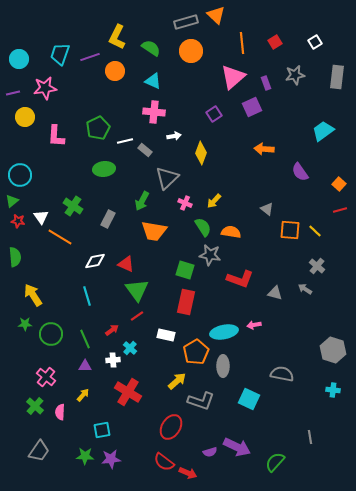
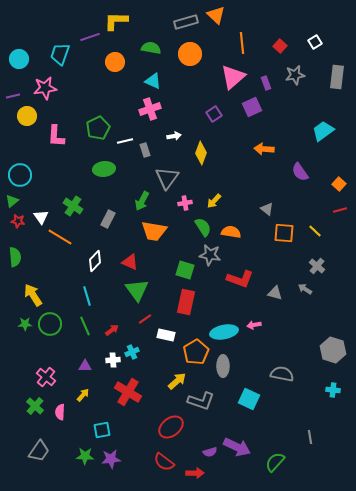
yellow L-shape at (117, 37): moved 1 px left, 16 px up; rotated 65 degrees clockwise
red square at (275, 42): moved 5 px right, 4 px down; rotated 16 degrees counterclockwise
green semicircle at (151, 48): rotated 24 degrees counterclockwise
orange circle at (191, 51): moved 1 px left, 3 px down
purple line at (90, 57): moved 20 px up
orange circle at (115, 71): moved 9 px up
purple line at (13, 93): moved 3 px down
pink cross at (154, 112): moved 4 px left, 3 px up; rotated 25 degrees counterclockwise
yellow circle at (25, 117): moved 2 px right, 1 px up
gray rectangle at (145, 150): rotated 32 degrees clockwise
gray triangle at (167, 178): rotated 10 degrees counterclockwise
pink cross at (185, 203): rotated 32 degrees counterclockwise
orange square at (290, 230): moved 6 px left, 3 px down
white diamond at (95, 261): rotated 35 degrees counterclockwise
red triangle at (126, 264): moved 4 px right, 2 px up
red line at (137, 316): moved 8 px right, 3 px down
green circle at (51, 334): moved 1 px left, 10 px up
green line at (85, 339): moved 13 px up
cyan cross at (130, 348): moved 2 px right, 4 px down; rotated 24 degrees clockwise
red ellipse at (171, 427): rotated 20 degrees clockwise
red arrow at (188, 473): moved 7 px right; rotated 24 degrees counterclockwise
